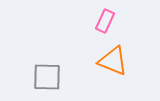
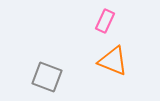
gray square: rotated 20 degrees clockwise
